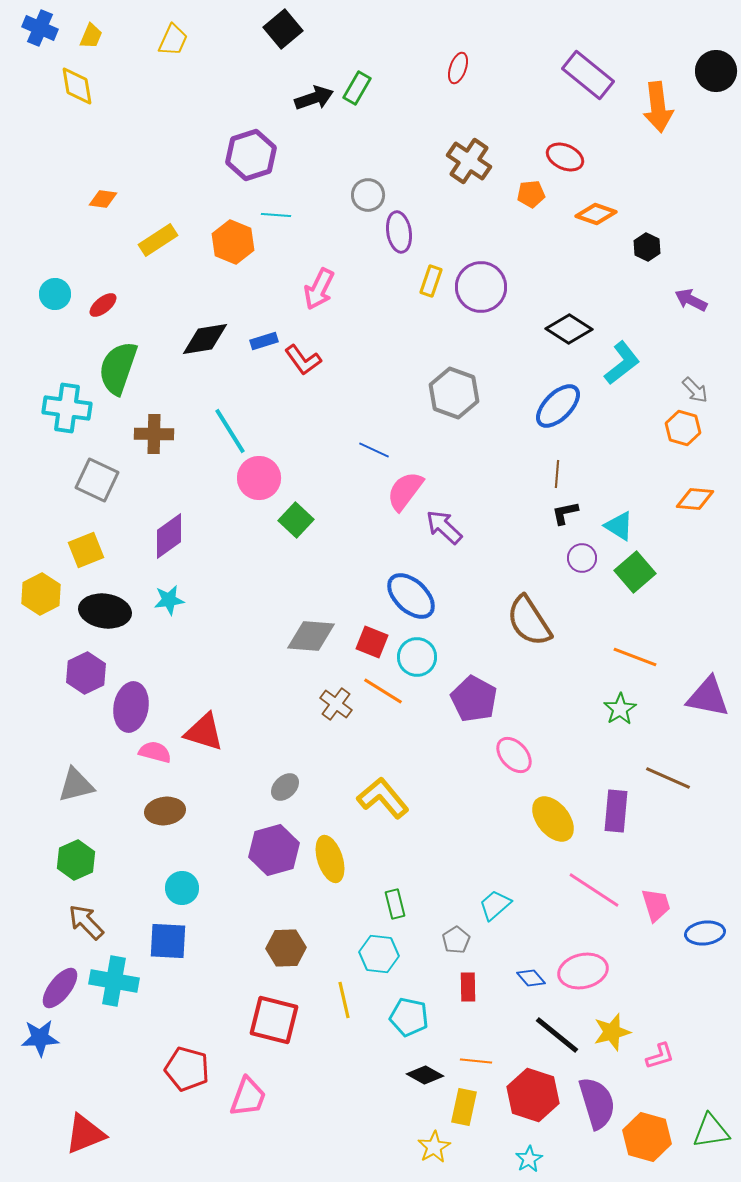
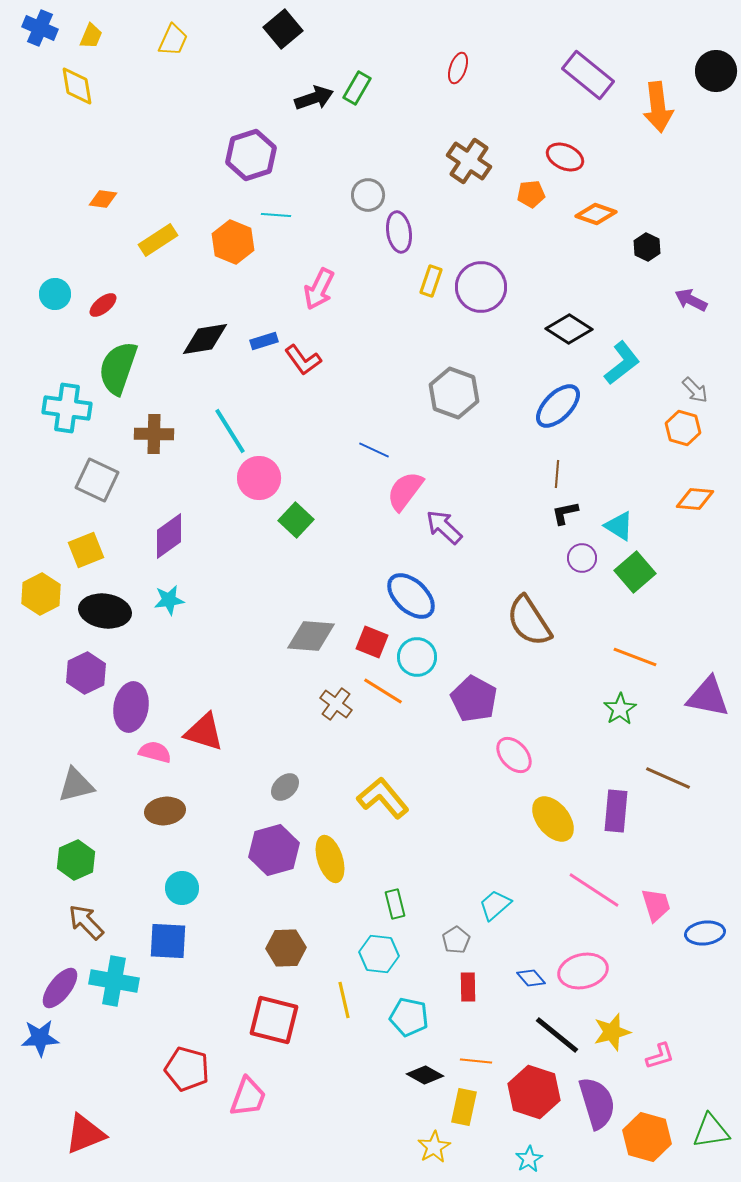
red hexagon at (533, 1095): moved 1 px right, 3 px up
